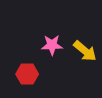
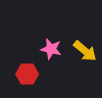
pink star: moved 1 px left, 4 px down; rotated 15 degrees clockwise
